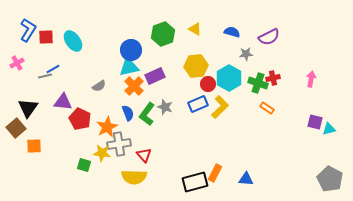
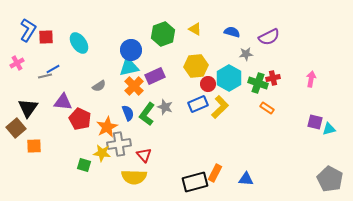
cyan ellipse at (73, 41): moved 6 px right, 2 px down
